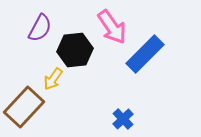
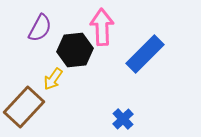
pink arrow: moved 10 px left; rotated 147 degrees counterclockwise
